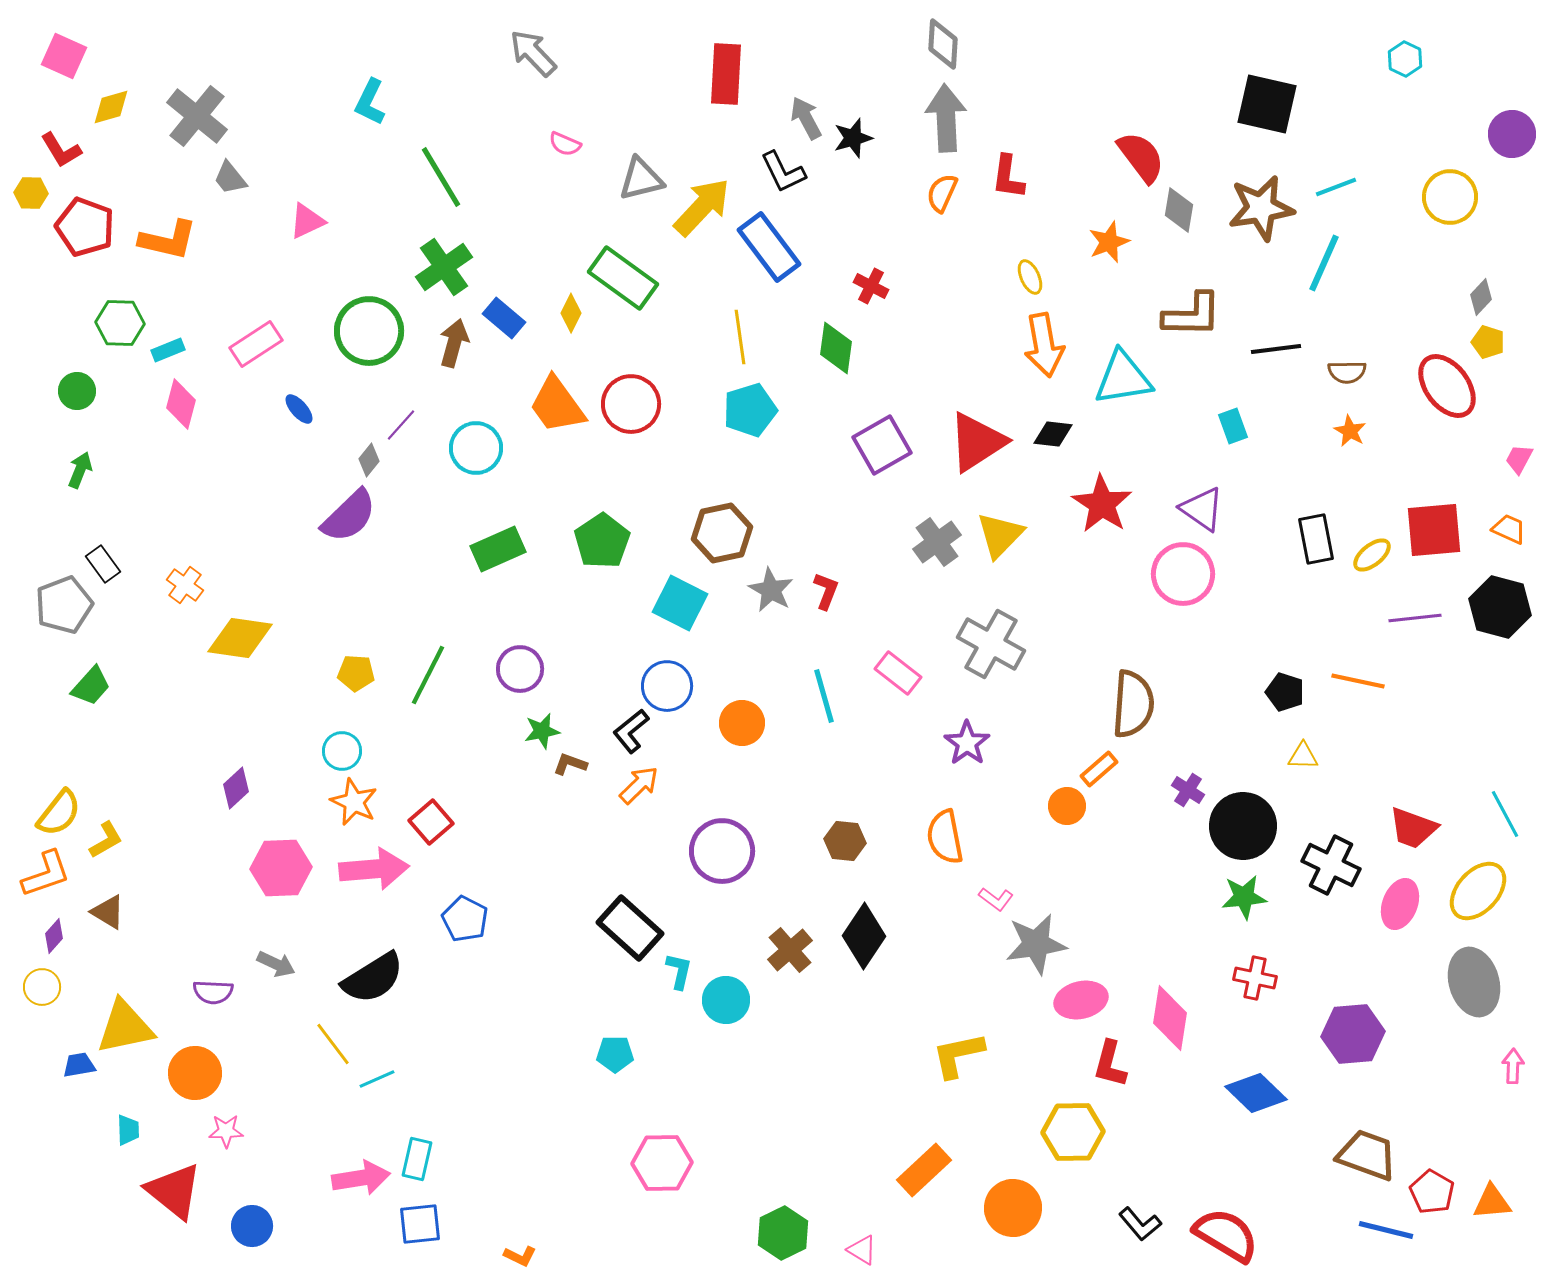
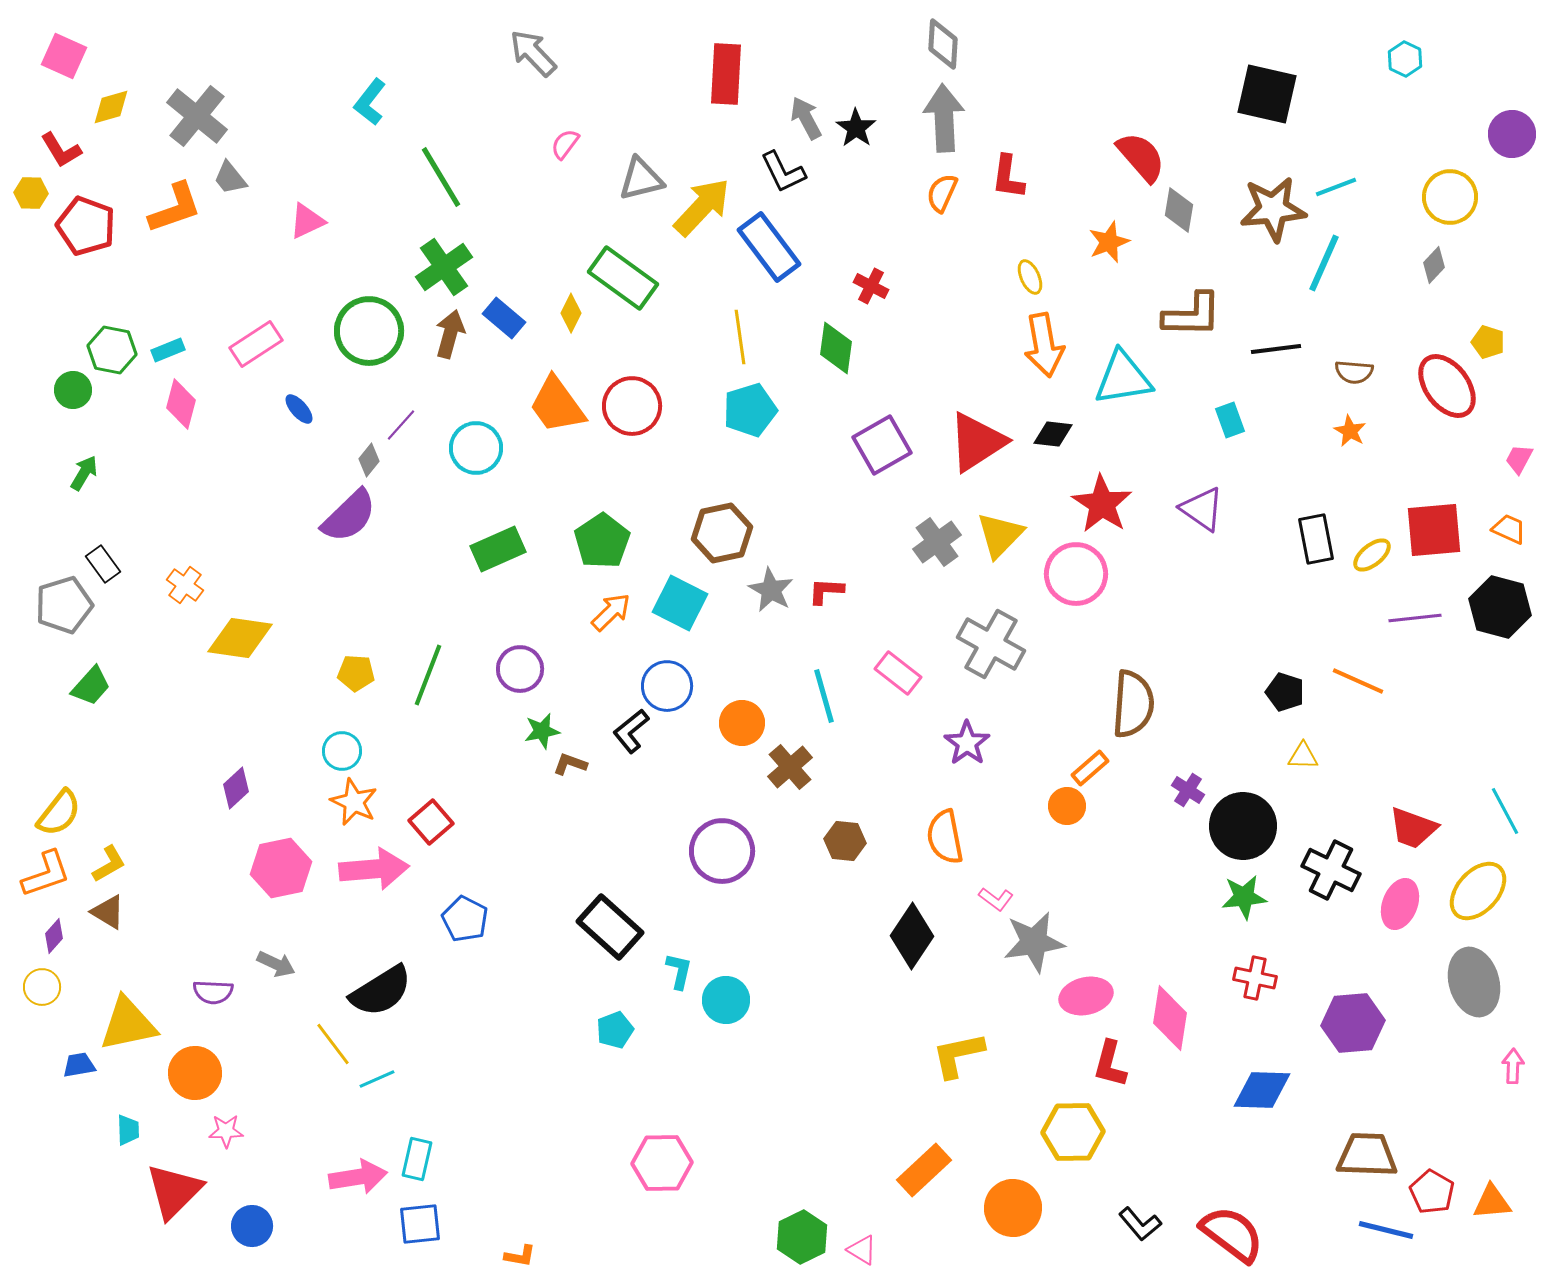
cyan L-shape at (370, 102): rotated 12 degrees clockwise
black square at (1267, 104): moved 10 px up
gray arrow at (946, 118): moved 2 px left
black star at (853, 138): moved 3 px right, 10 px up; rotated 21 degrees counterclockwise
pink semicircle at (565, 144): rotated 104 degrees clockwise
red semicircle at (1141, 157): rotated 4 degrees counterclockwise
brown star at (1261, 208): moved 12 px right, 1 px down; rotated 4 degrees clockwise
red pentagon at (85, 227): moved 1 px right, 1 px up
orange L-shape at (168, 240): moved 7 px right, 32 px up; rotated 32 degrees counterclockwise
gray diamond at (1481, 297): moved 47 px left, 32 px up
green hexagon at (120, 323): moved 8 px left, 27 px down; rotated 9 degrees clockwise
brown arrow at (454, 343): moved 4 px left, 9 px up
brown semicircle at (1347, 372): moved 7 px right; rotated 6 degrees clockwise
green circle at (77, 391): moved 4 px left, 1 px up
red circle at (631, 404): moved 1 px right, 2 px down
cyan rectangle at (1233, 426): moved 3 px left, 6 px up
green arrow at (80, 470): moved 4 px right, 3 px down; rotated 9 degrees clockwise
pink circle at (1183, 574): moved 107 px left
red L-shape at (826, 591): rotated 108 degrees counterclockwise
gray pentagon at (64, 605): rotated 4 degrees clockwise
green line at (428, 675): rotated 6 degrees counterclockwise
orange line at (1358, 681): rotated 12 degrees clockwise
orange rectangle at (1099, 769): moved 9 px left, 1 px up
orange arrow at (639, 785): moved 28 px left, 173 px up
cyan line at (1505, 814): moved 3 px up
yellow L-shape at (106, 840): moved 3 px right, 24 px down
black cross at (1331, 865): moved 5 px down
pink hexagon at (281, 868): rotated 10 degrees counterclockwise
black rectangle at (630, 928): moved 20 px left, 1 px up
black diamond at (864, 936): moved 48 px right
gray star at (1036, 944): moved 2 px left, 2 px up
brown cross at (790, 950): moved 183 px up
black semicircle at (373, 978): moved 8 px right, 13 px down
pink ellipse at (1081, 1000): moved 5 px right, 4 px up
yellow triangle at (125, 1027): moved 3 px right, 3 px up
purple hexagon at (1353, 1034): moved 11 px up
cyan pentagon at (615, 1054): moved 24 px up; rotated 21 degrees counterclockwise
blue diamond at (1256, 1093): moved 6 px right, 3 px up; rotated 42 degrees counterclockwise
brown trapezoid at (1367, 1155): rotated 18 degrees counterclockwise
pink arrow at (361, 1178): moved 3 px left, 1 px up
red triangle at (174, 1191): rotated 36 degrees clockwise
green hexagon at (783, 1233): moved 19 px right, 4 px down
red semicircle at (1226, 1235): moved 6 px right, 1 px up; rotated 6 degrees clockwise
orange L-shape at (520, 1256): rotated 16 degrees counterclockwise
